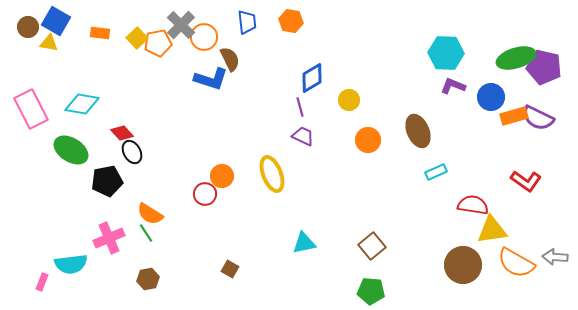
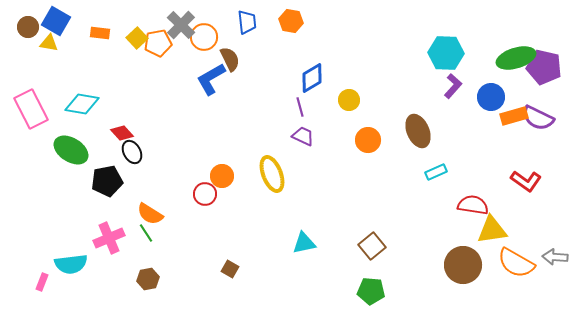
blue L-shape at (211, 79): rotated 132 degrees clockwise
purple L-shape at (453, 86): rotated 110 degrees clockwise
